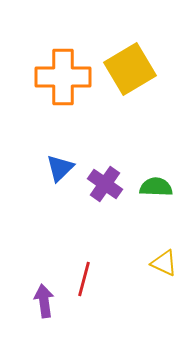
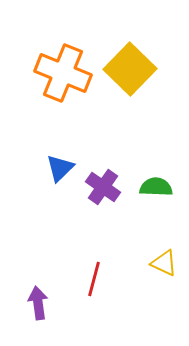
yellow square: rotated 15 degrees counterclockwise
orange cross: moved 4 px up; rotated 22 degrees clockwise
purple cross: moved 2 px left, 3 px down
red line: moved 10 px right
purple arrow: moved 6 px left, 2 px down
